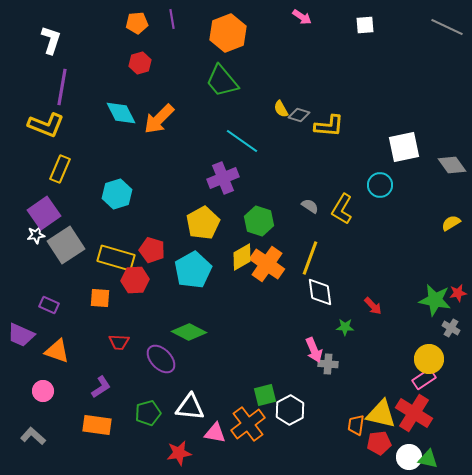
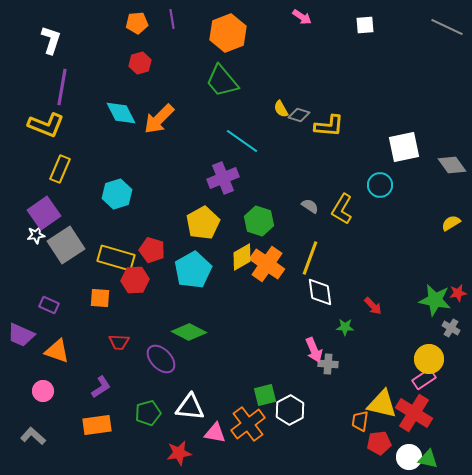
yellow triangle at (381, 414): moved 1 px right, 10 px up
orange rectangle at (97, 425): rotated 16 degrees counterclockwise
orange trapezoid at (356, 425): moved 4 px right, 4 px up
